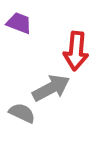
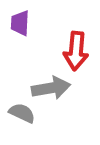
purple trapezoid: moved 1 px right; rotated 108 degrees counterclockwise
gray arrow: rotated 18 degrees clockwise
